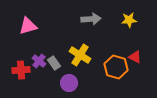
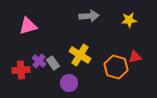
gray arrow: moved 2 px left, 3 px up
red triangle: rotated 40 degrees counterclockwise
gray rectangle: moved 1 px left
